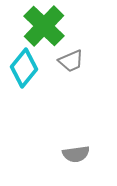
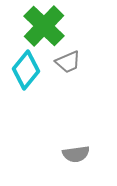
gray trapezoid: moved 3 px left, 1 px down
cyan diamond: moved 2 px right, 2 px down
